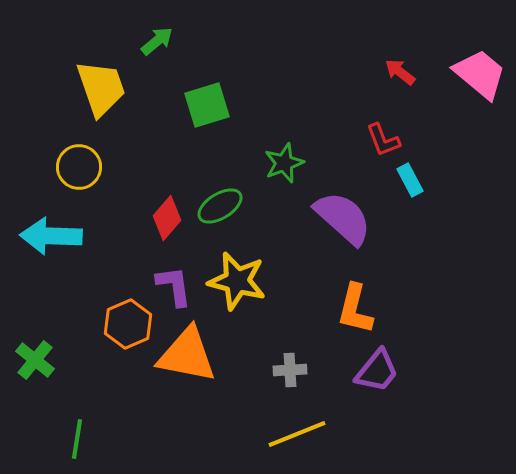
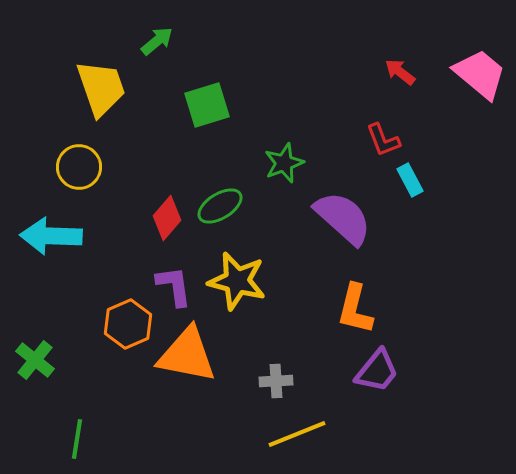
gray cross: moved 14 px left, 11 px down
